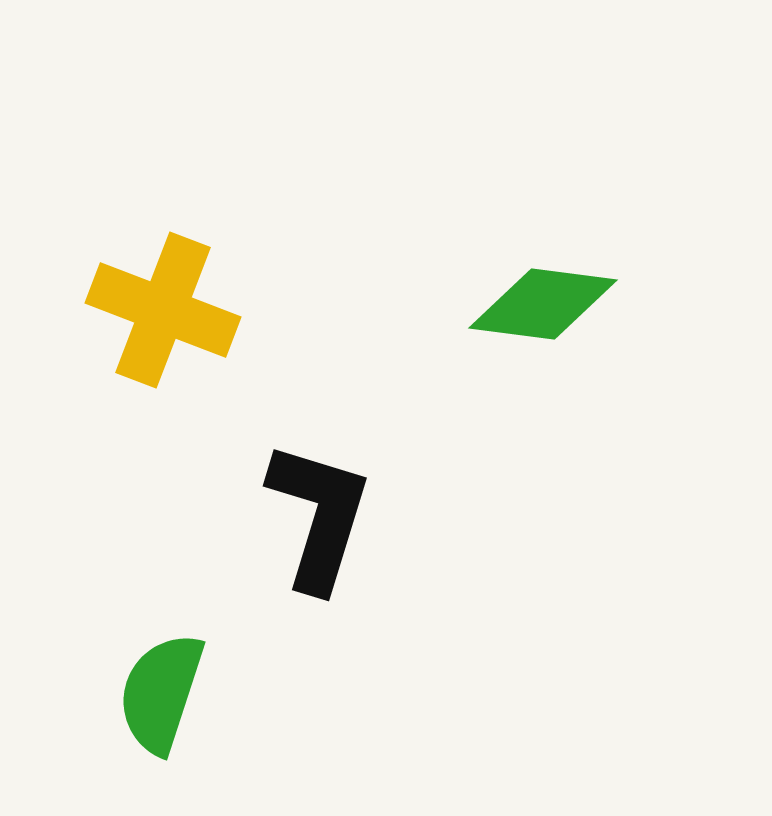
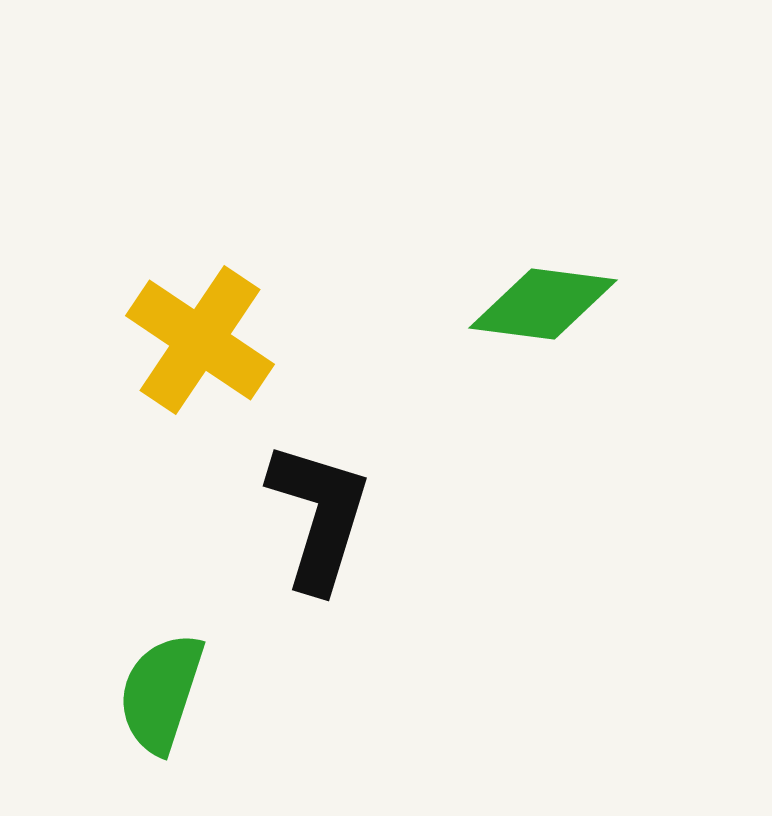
yellow cross: moved 37 px right, 30 px down; rotated 13 degrees clockwise
